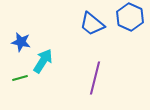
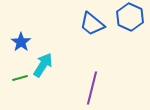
blue star: rotated 24 degrees clockwise
cyan arrow: moved 4 px down
purple line: moved 3 px left, 10 px down
